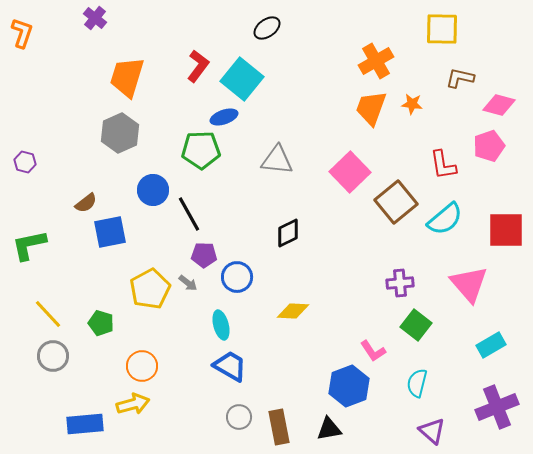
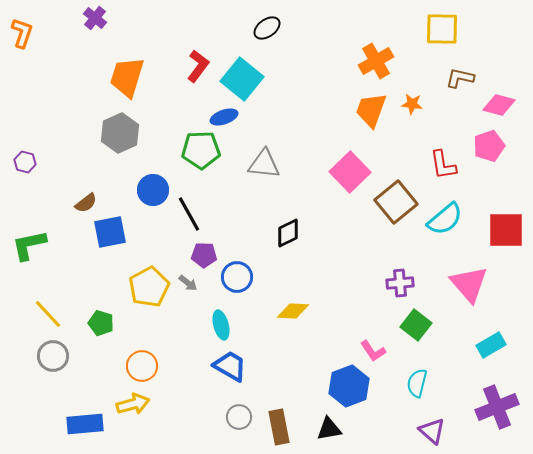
orange trapezoid at (371, 108): moved 2 px down
gray triangle at (277, 160): moved 13 px left, 4 px down
yellow pentagon at (150, 289): moved 1 px left, 2 px up
